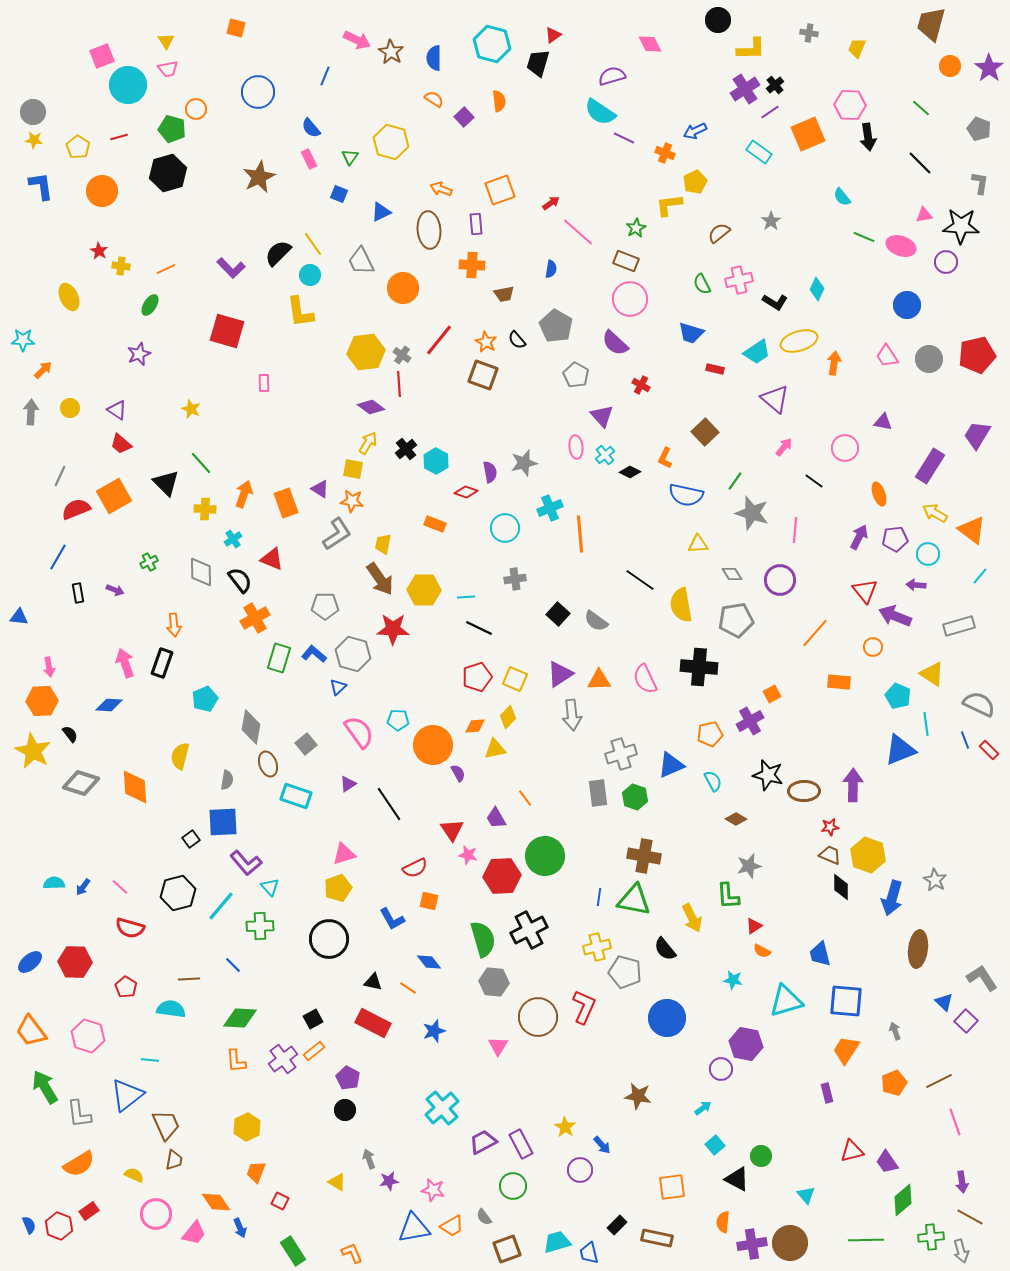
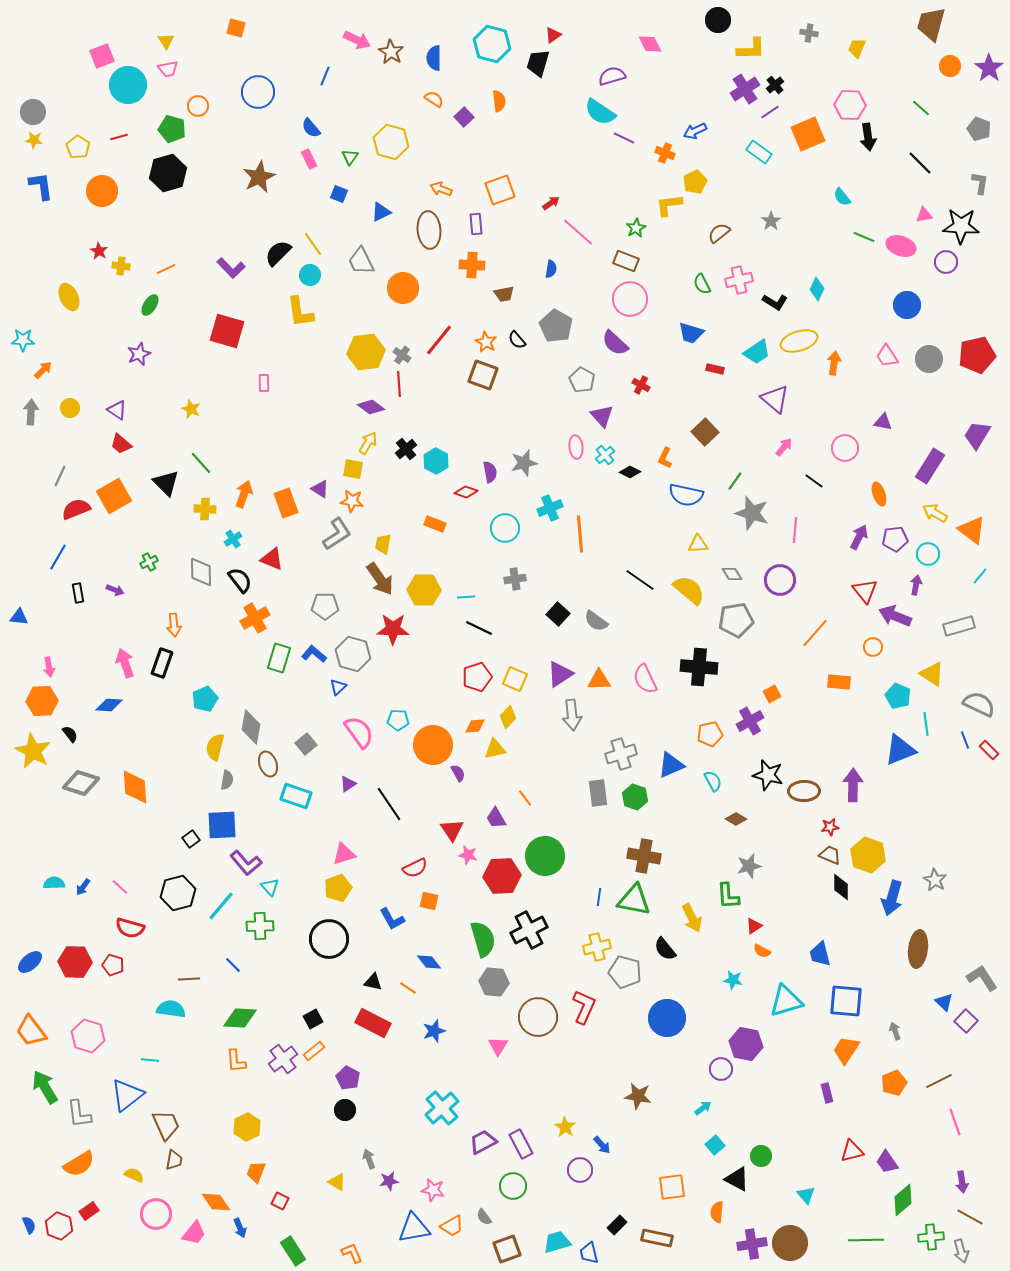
orange circle at (196, 109): moved 2 px right, 3 px up
gray pentagon at (576, 375): moved 6 px right, 5 px down
purple arrow at (916, 585): rotated 96 degrees clockwise
yellow semicircle at (681, 605): moved 8 px right, 15 px up; rotated 140 degrees clockwise
yellow semicircle at (180, 756): moved 35 px right, 9 px up
blue square at (223, 822): moved 1 px left, 3 px down
red pentagon at (126, 987): moved 13 px left, 22 px up; rotated 15 degrees counterclockwise
orange semicircle at (723, 1222): moved 6 px left, 10 px up
